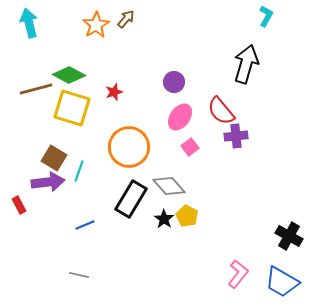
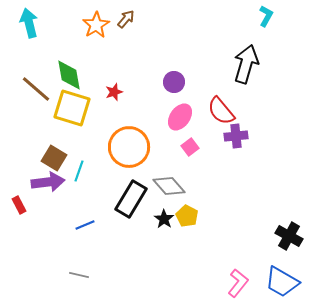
green diamond: rotated 52 degrees clockwise
brown line: rotated 56 degrees clockwise
pink L-shape: moved 9 px down
